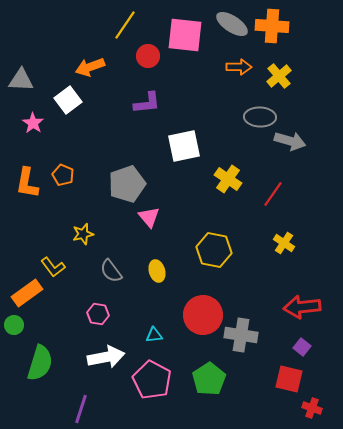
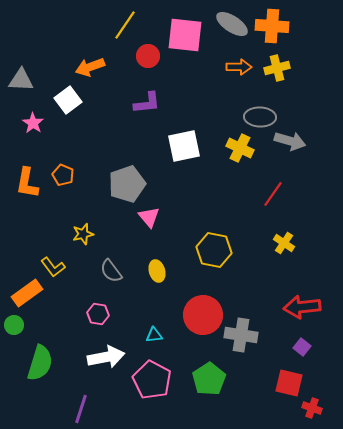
yellow cross at (279, 76): moved 2 px left, 8 px up; rotated 25 degrees clockwise
yellow cross at (228, 179): moved 12 px right, 31 px up; rotated 8 degrees counterclockwise
red square at (289, 379): moved 4 px down
